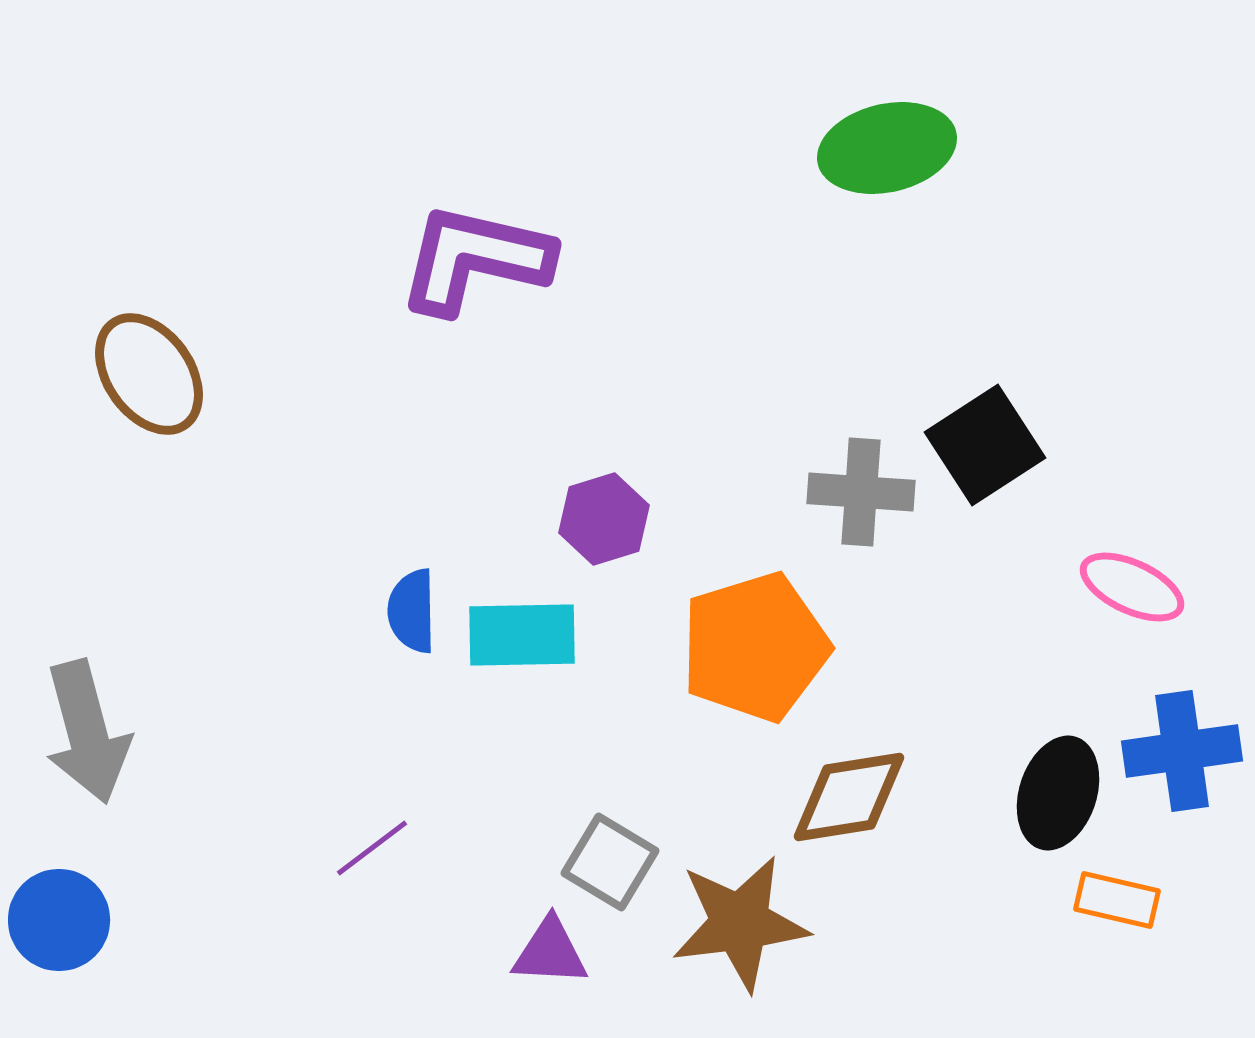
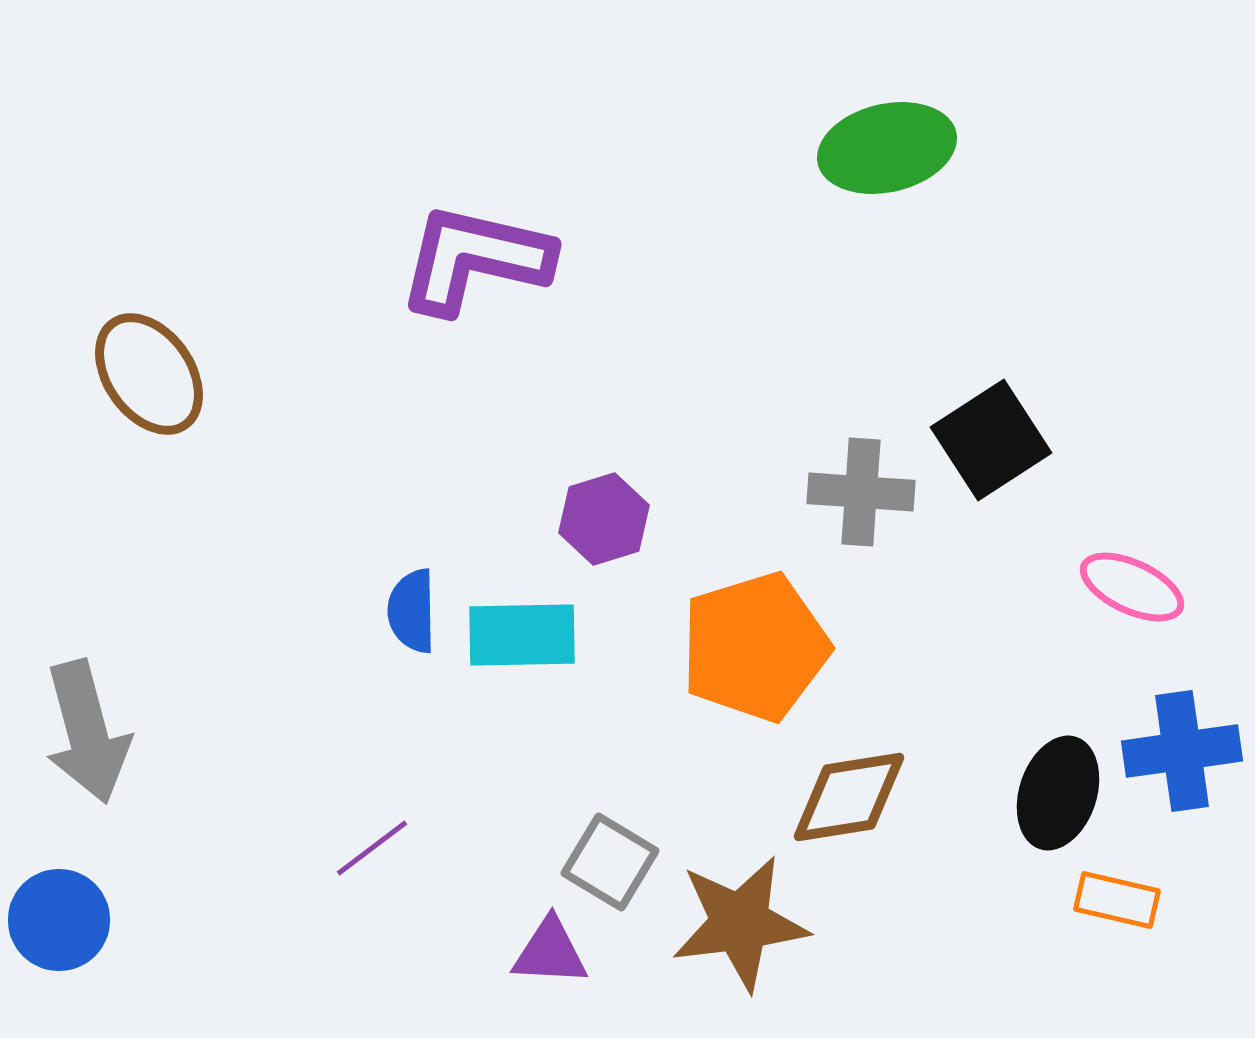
black square: moved 6 px right, 5 px up
